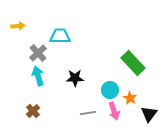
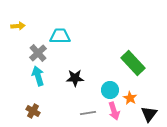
brown cross: rotated 16 degrees counterclockwise
